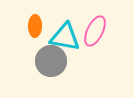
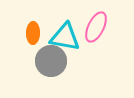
orange ellipse: moved 2 px left, 7 px down
pink ellipse: moved 1 px right, 4 px up
